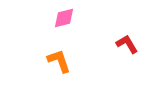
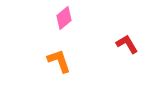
pink diamond: rotated 25 degrees counterclockwise
